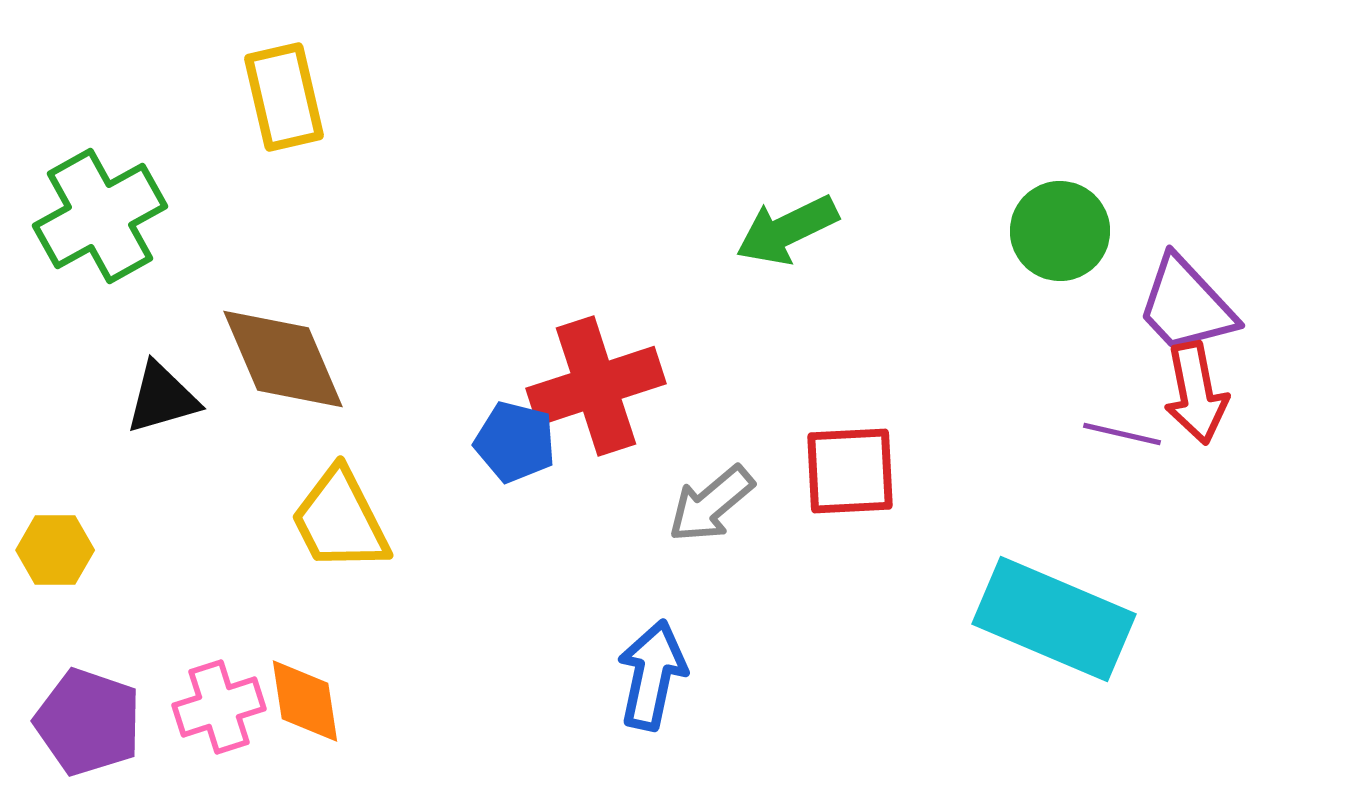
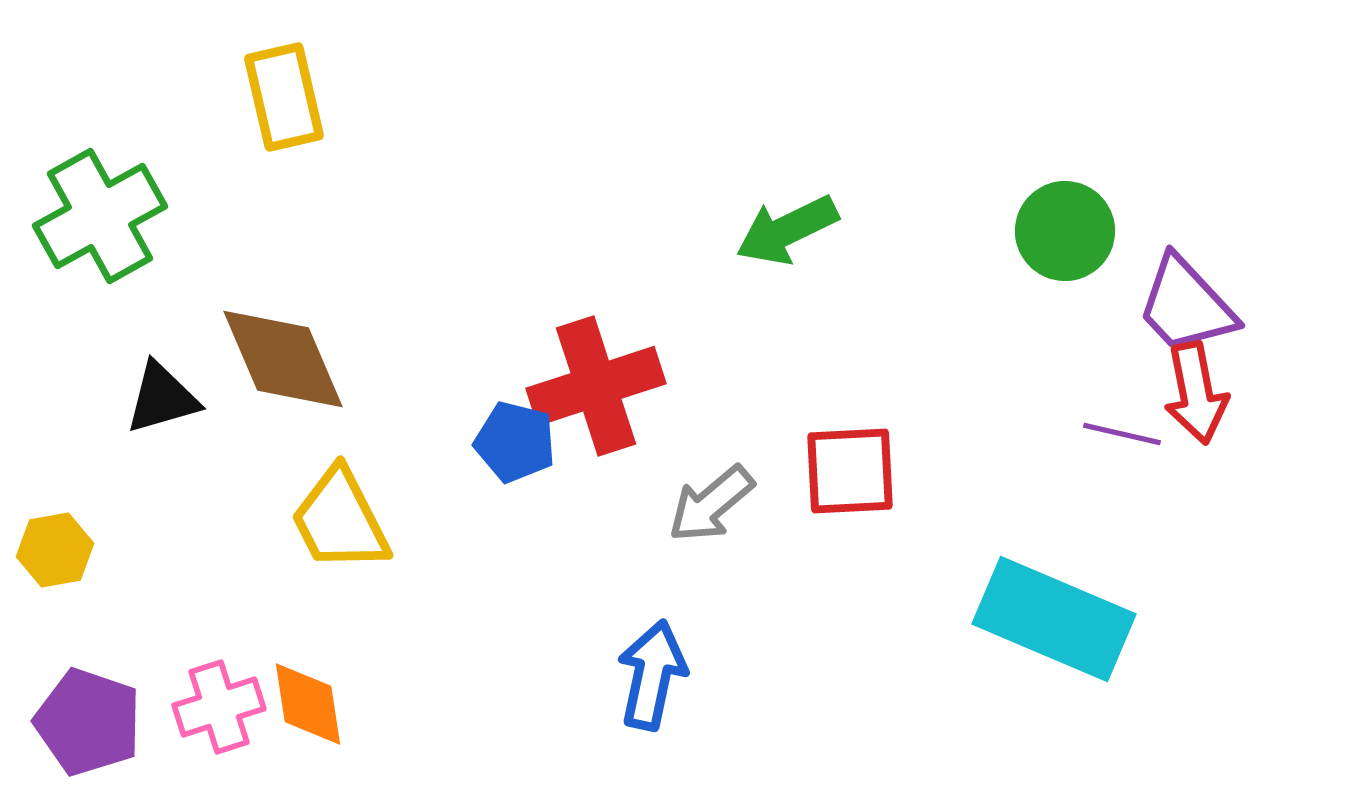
green circle: moved 5 px right
yellow hexagon: rotated 10 degrees counterclockwise
orange diamond: moved 3 px right, 3 px down
